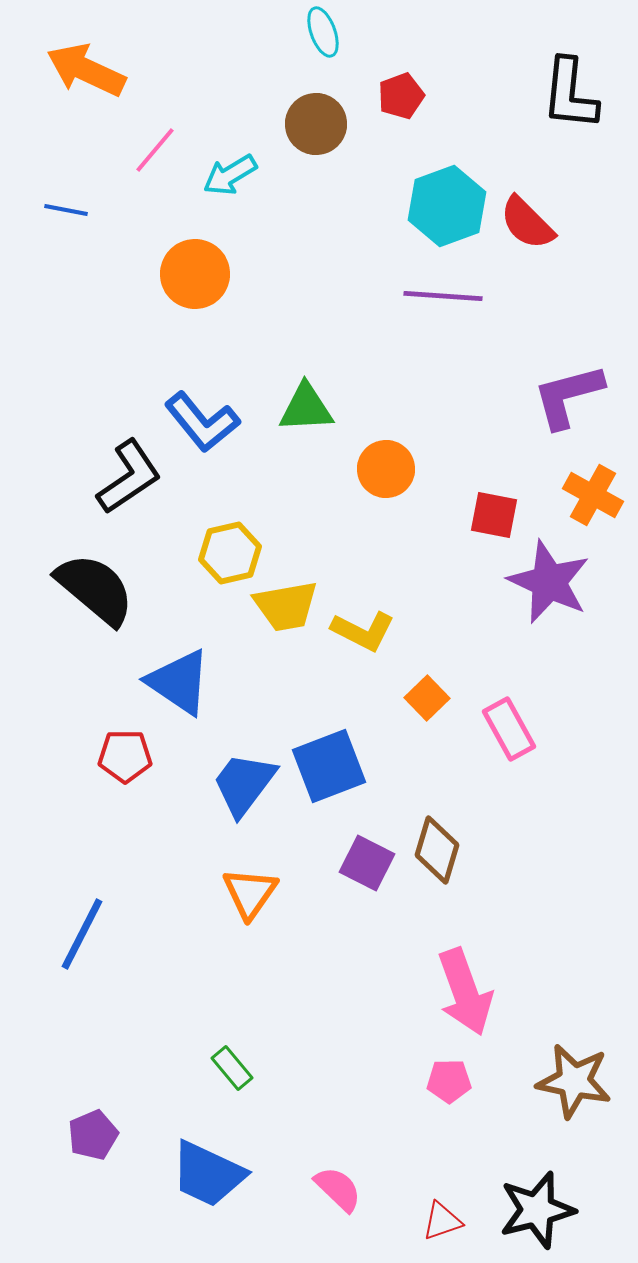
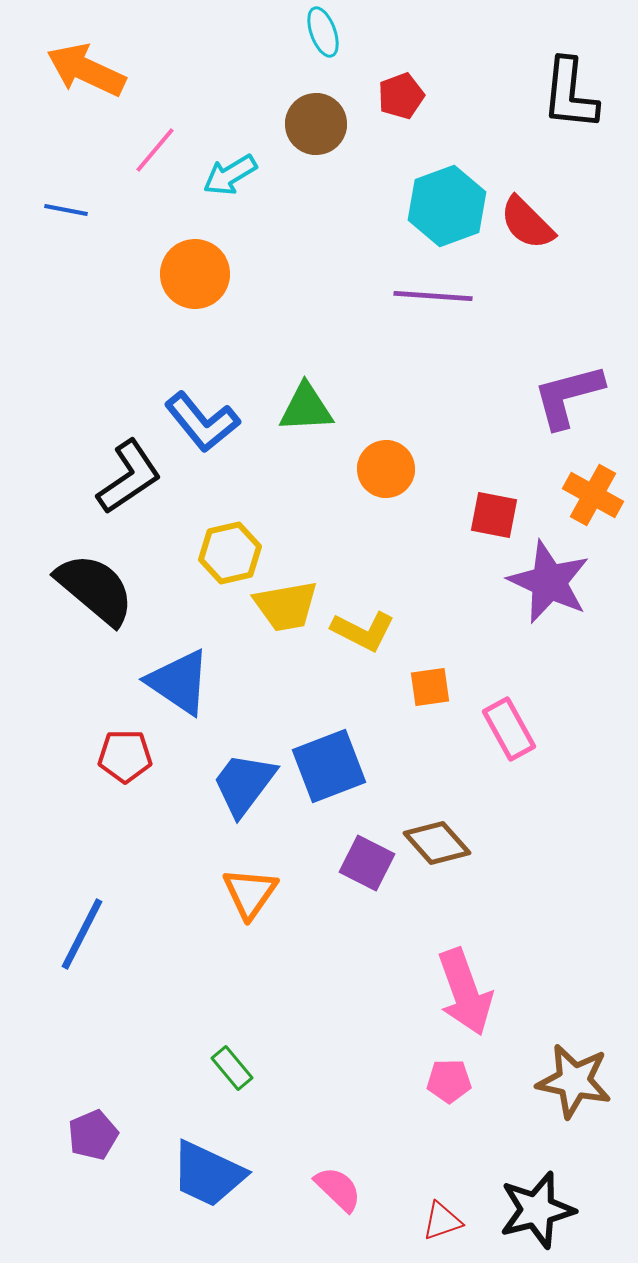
purple line at (443, 296): moved 10 px left
orange square at (427, 698): moved 3 px right, 11 px up; rotated 36 degrees clockwise
brown diamond at (437, 850): moved 7 px up; rotated 58 degrees counterclockwise
